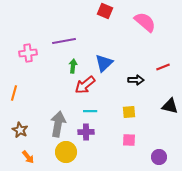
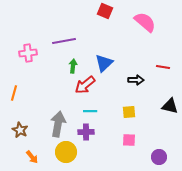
red line: rotated 32 degrees clockwise
orange arrow: moved 4 px right
